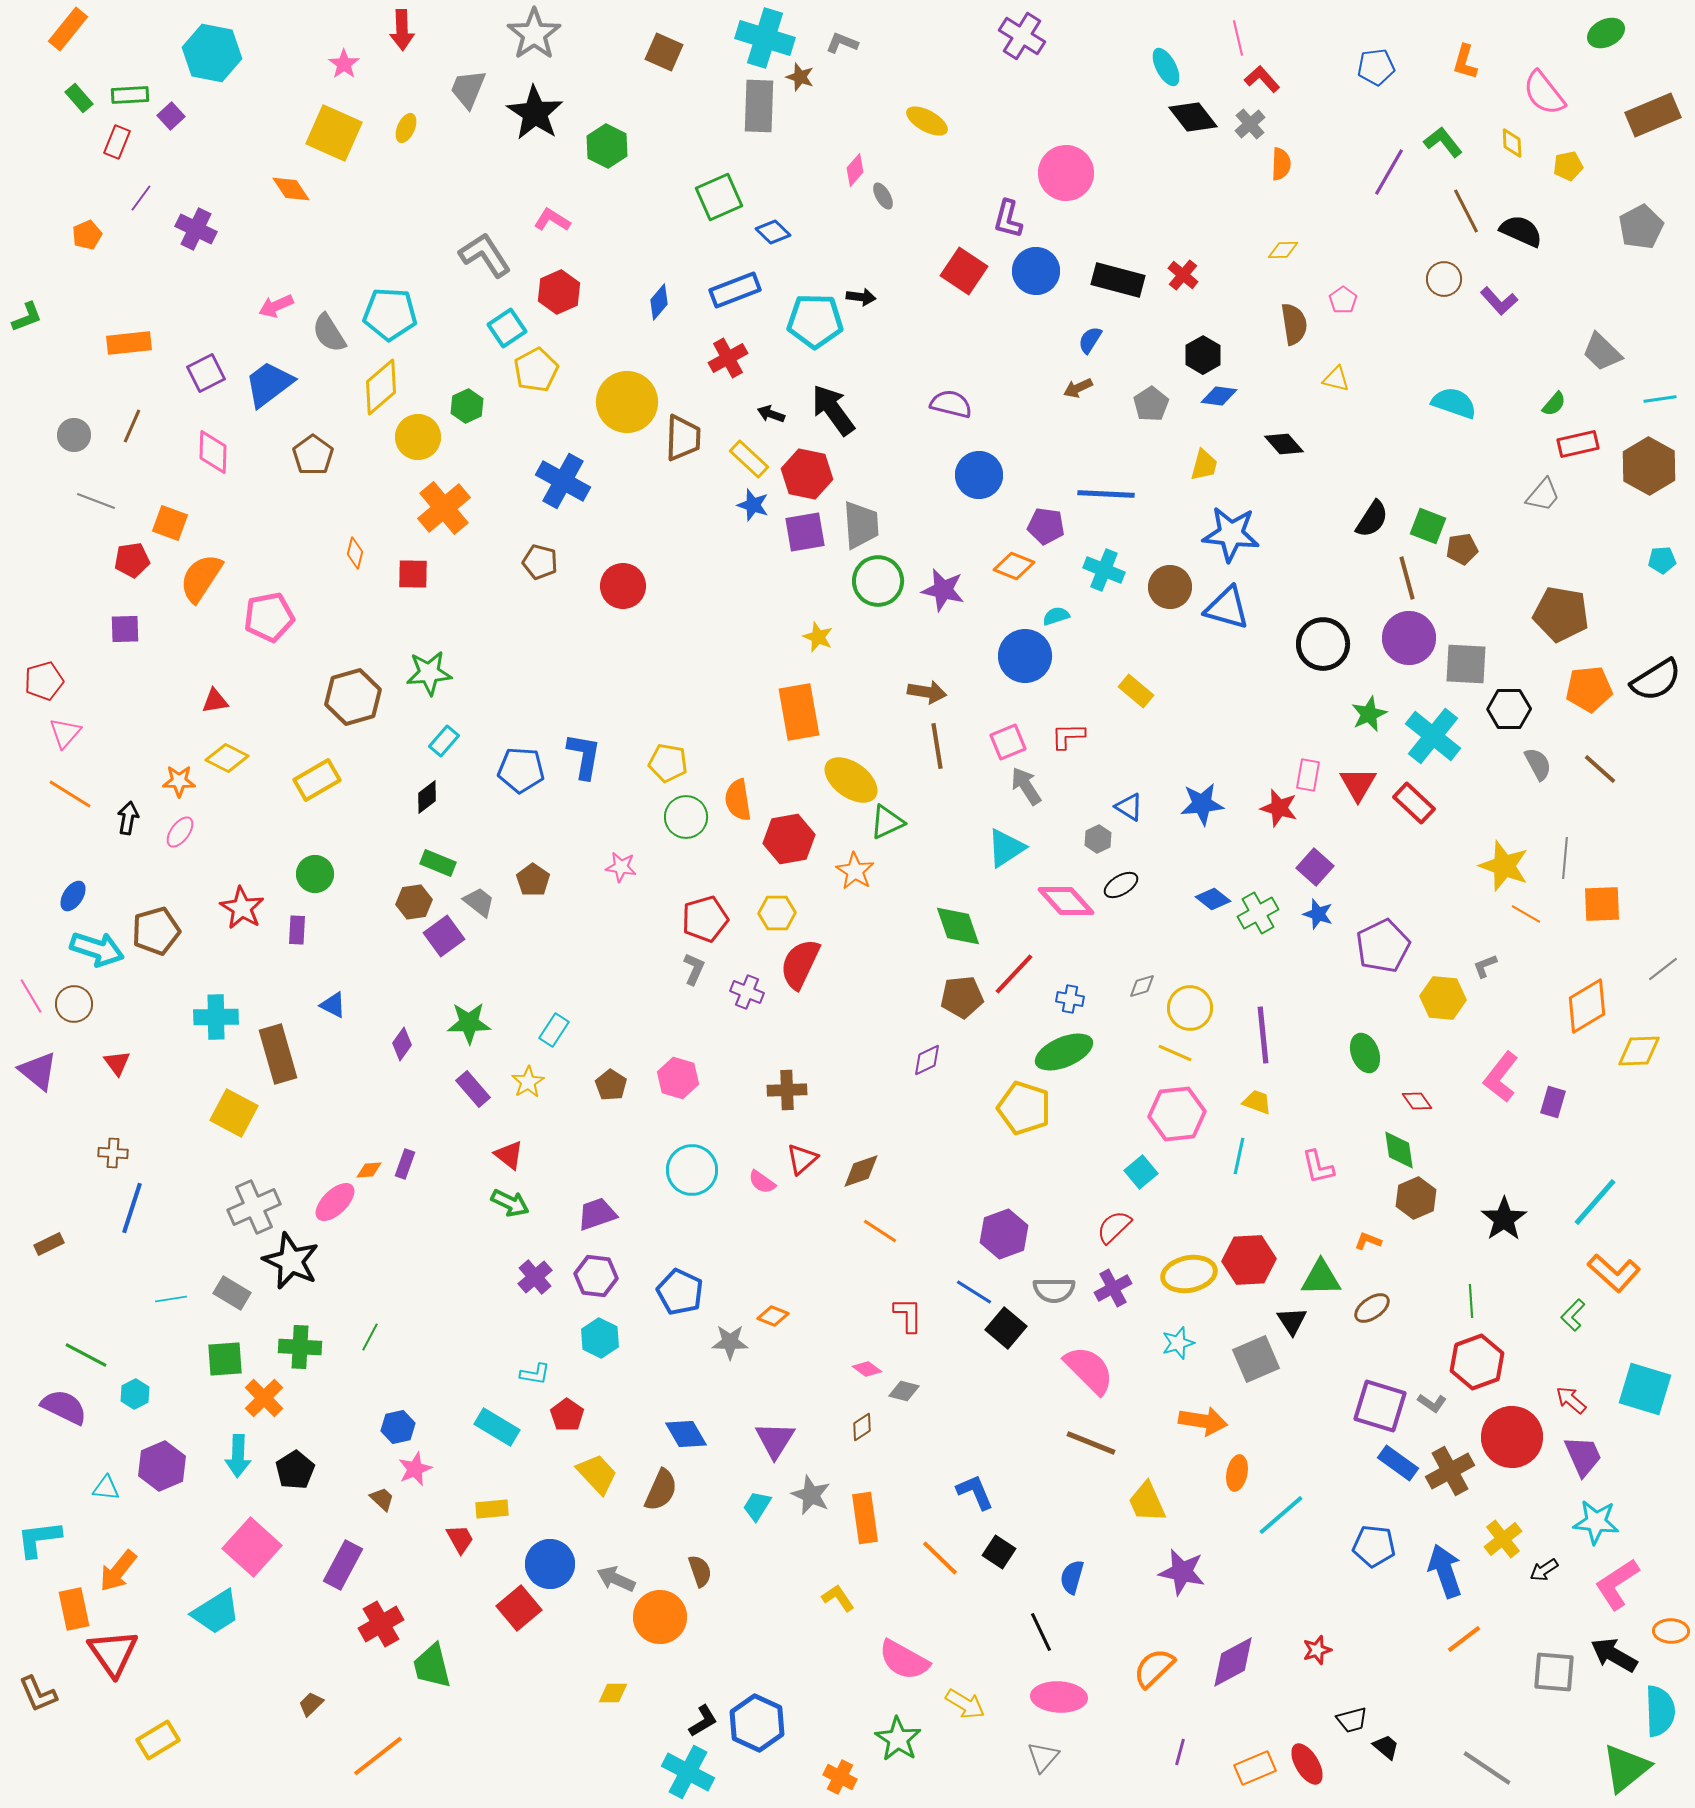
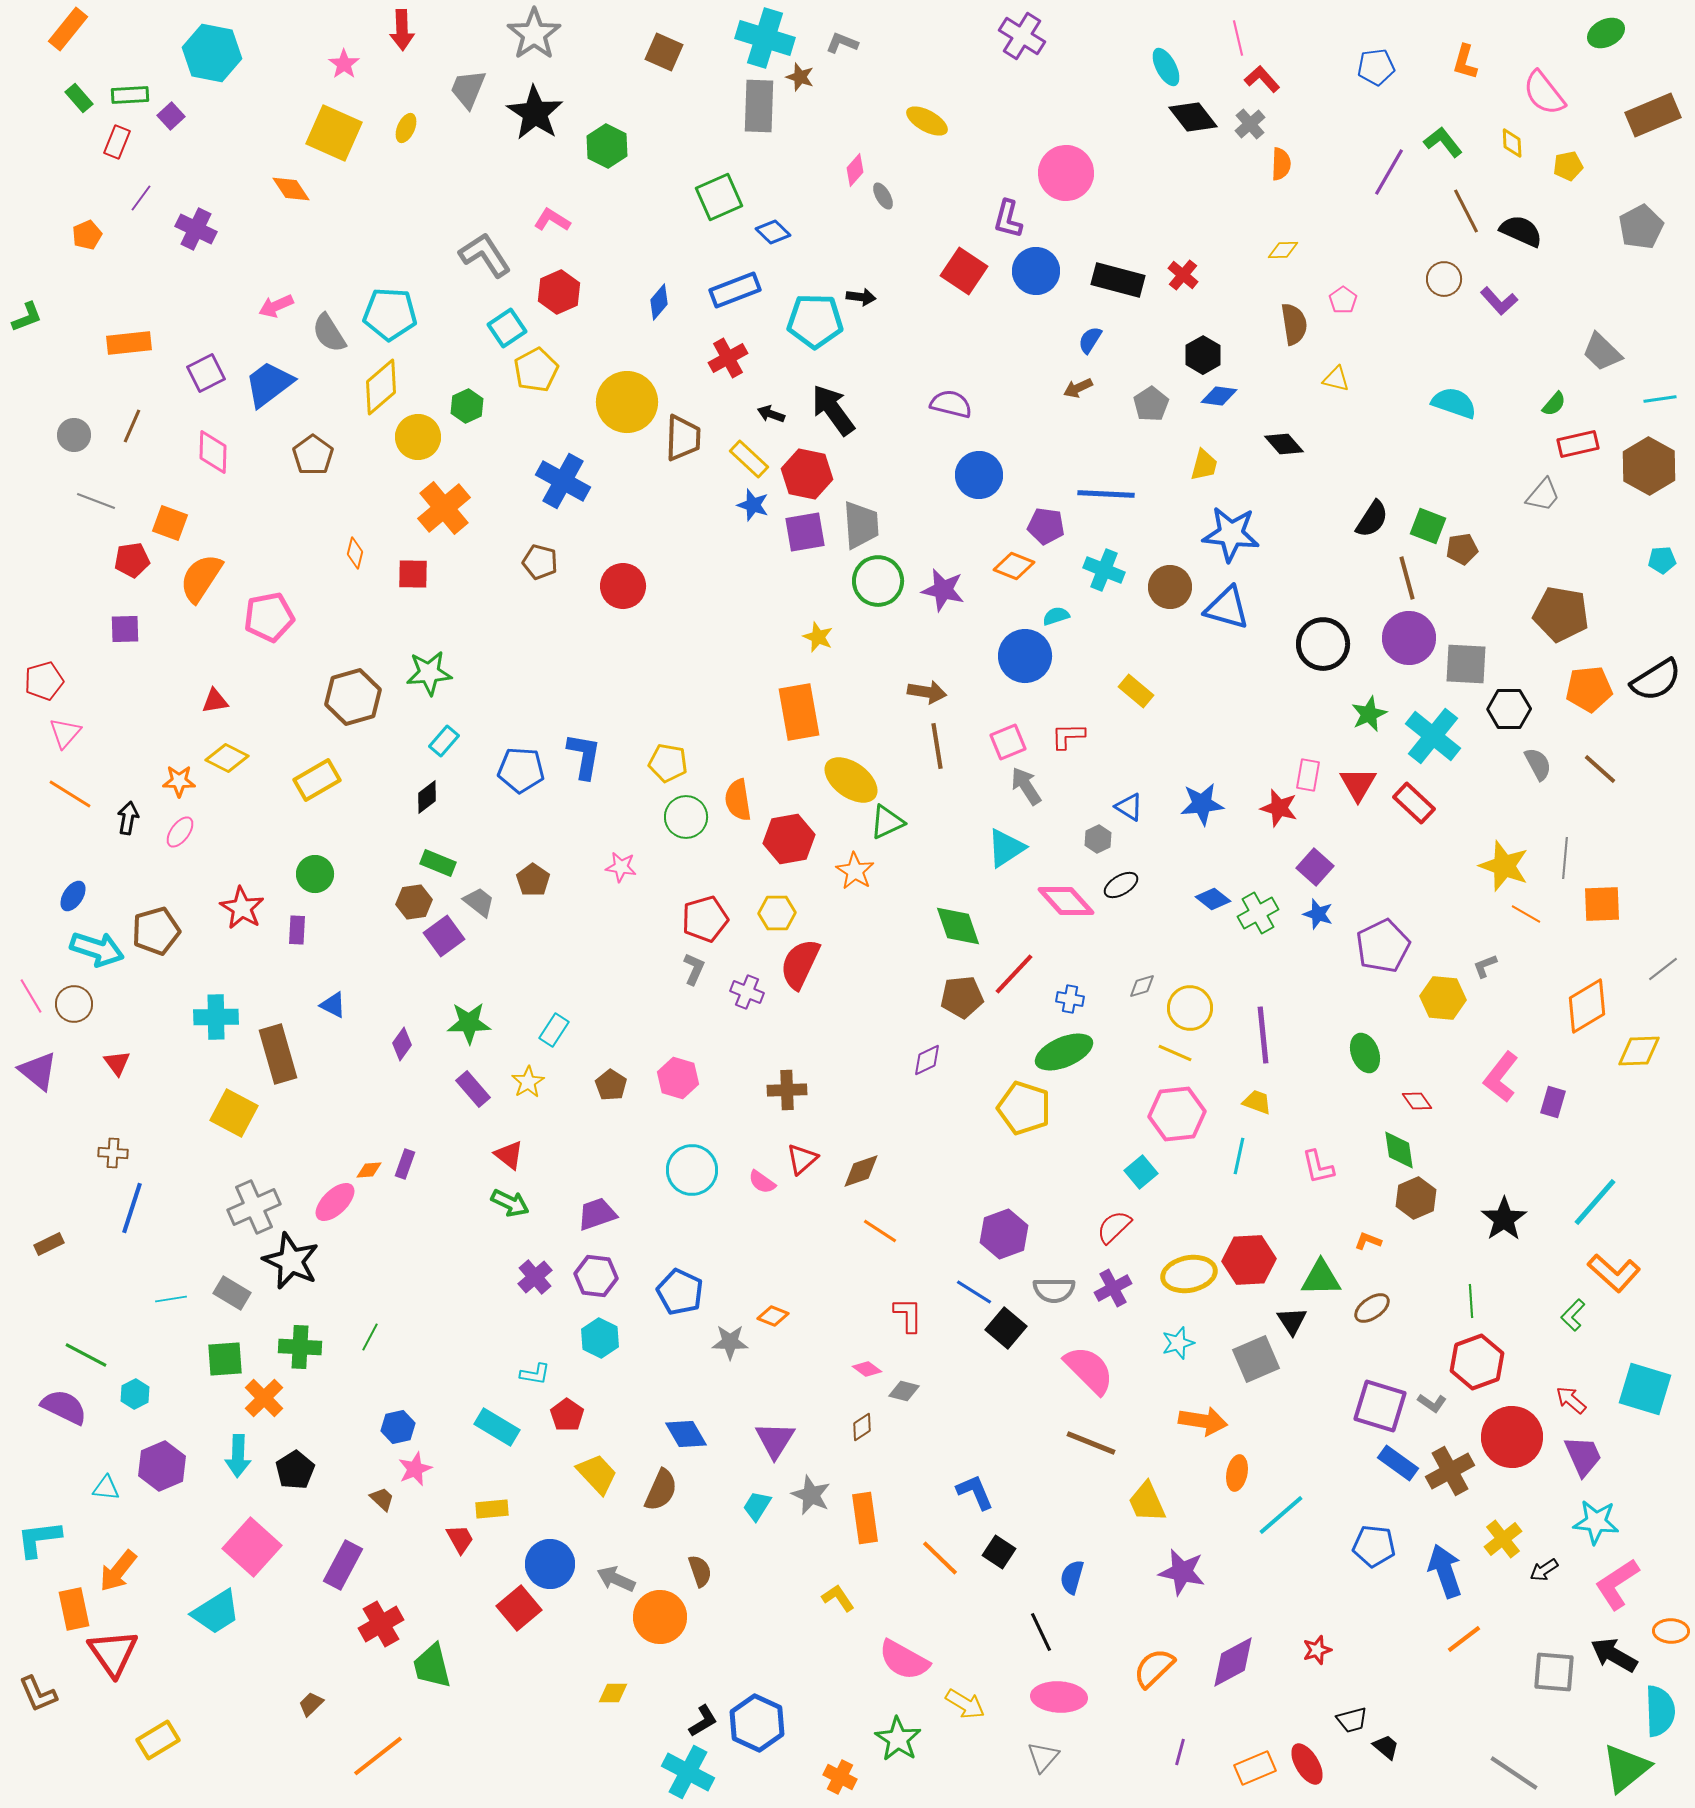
gray line at (1487, 1768): moved 27 px right, 5 px down
